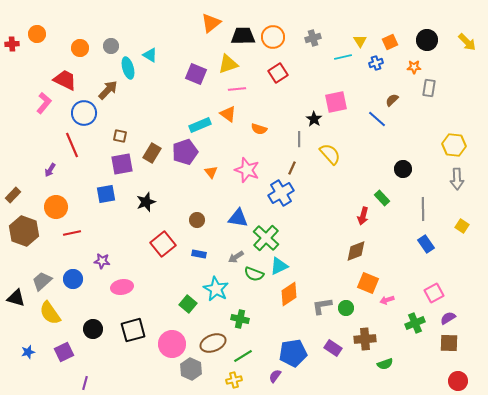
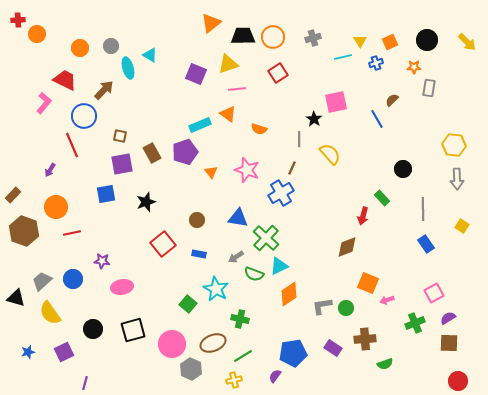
red cross at (12, 44): moved 6 px right, 24 px up
brown arrow at (108, 90): moved 4 px left
blue circle at (84, 113): moved 3 px down
blue line at (377, 119): rotated 18 degrees clockwise
brown rectangle at (152, 153): rotated 60 degrees counterclockwise
brown diamond at (356, 251): moved 9 px left, 4 px up
